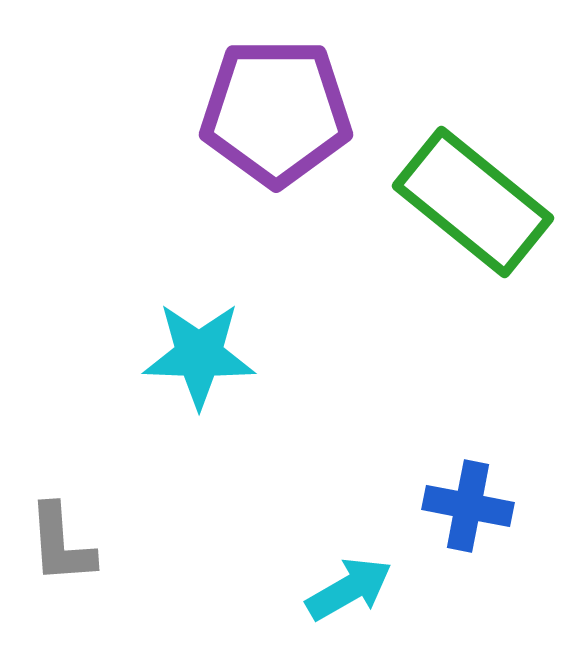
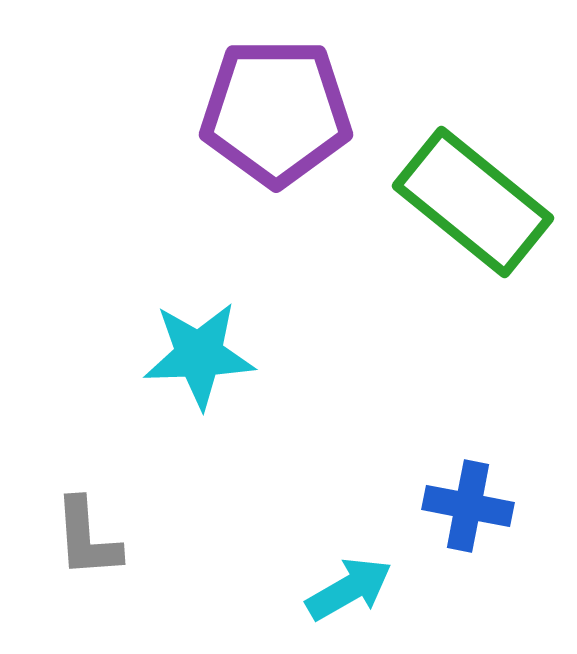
cyan star: rotated 4 degrees counterclockwise
gray L-shape: moved 26 px right, 6 px up
